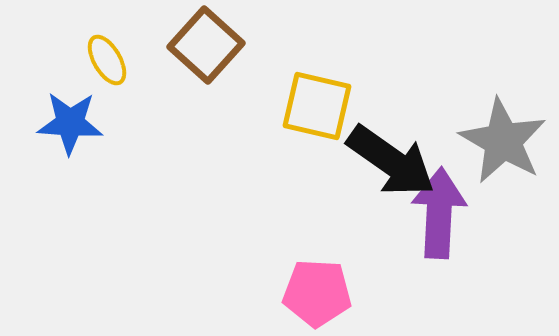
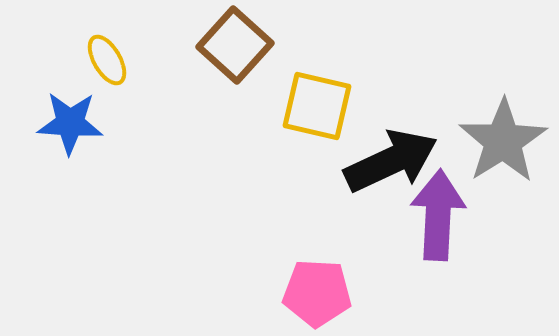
brown square: moved 29 px right
gray star: rotated 10 degrees clockwise
black arrow: rotated 60 degrees counterclockwise
purple arrow: moved 1 px left, 2 px down
